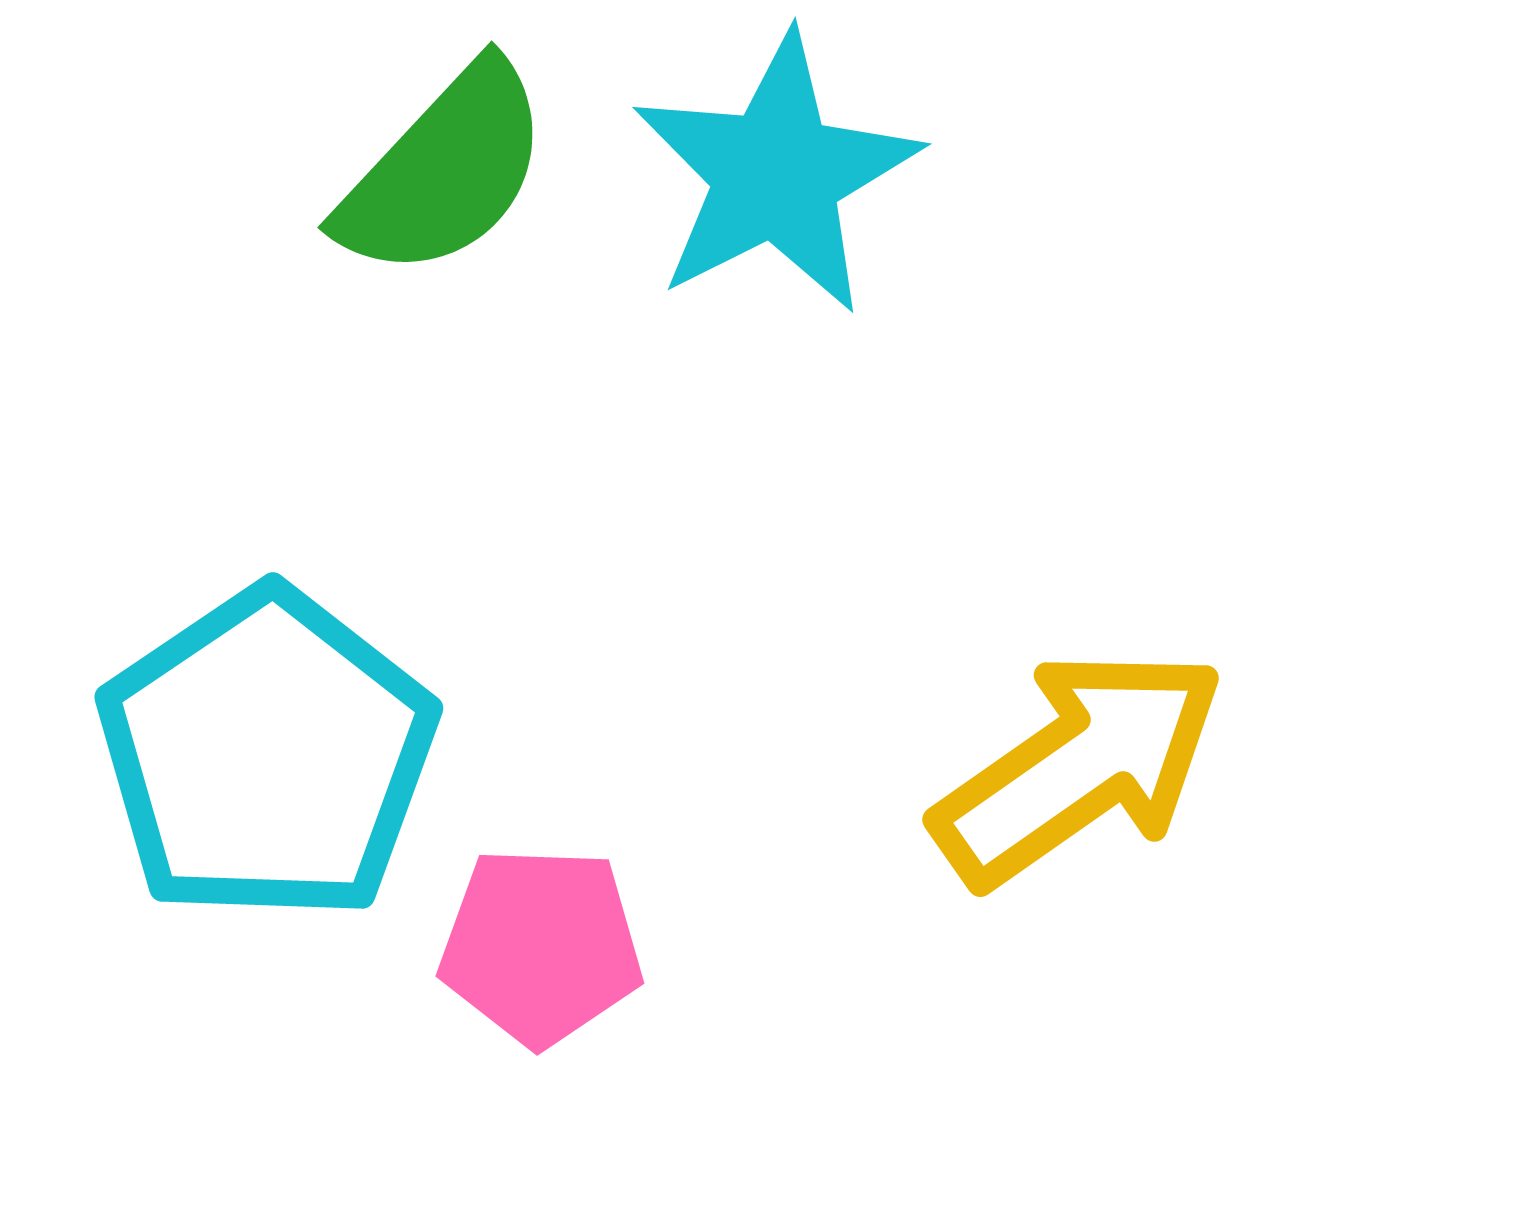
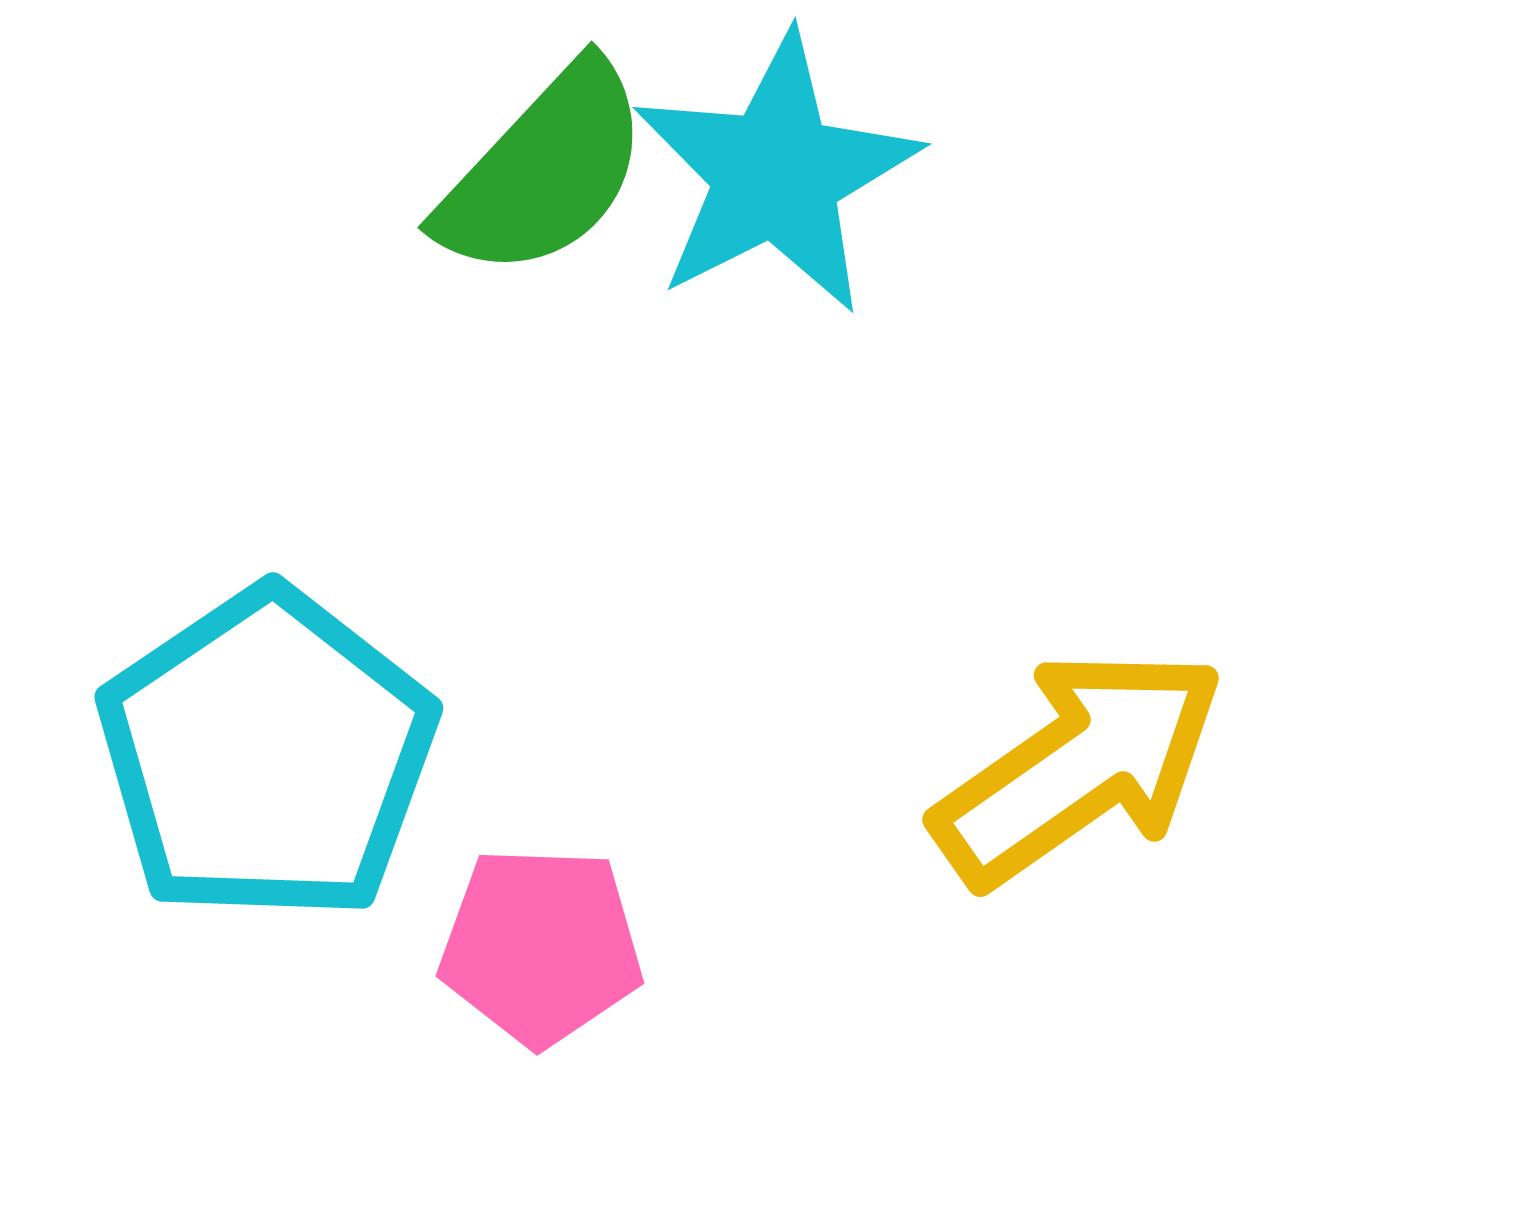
green semicircle: moved 100 px right
